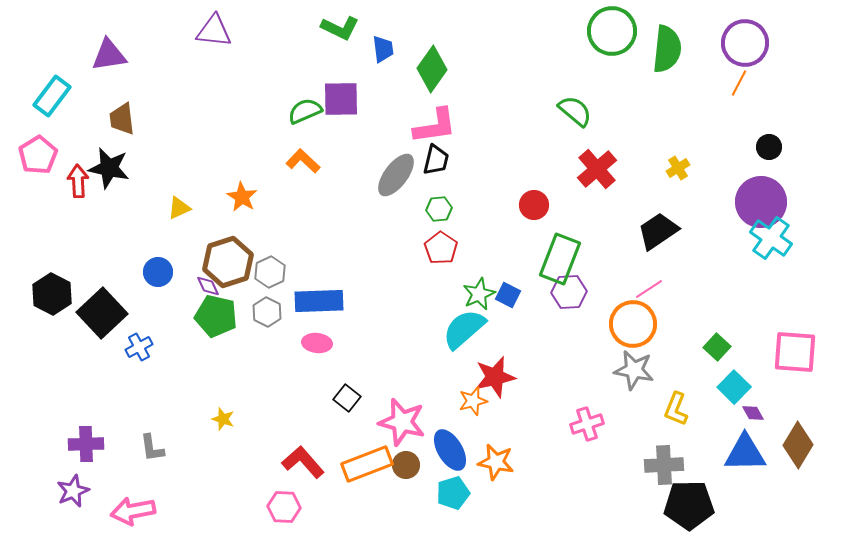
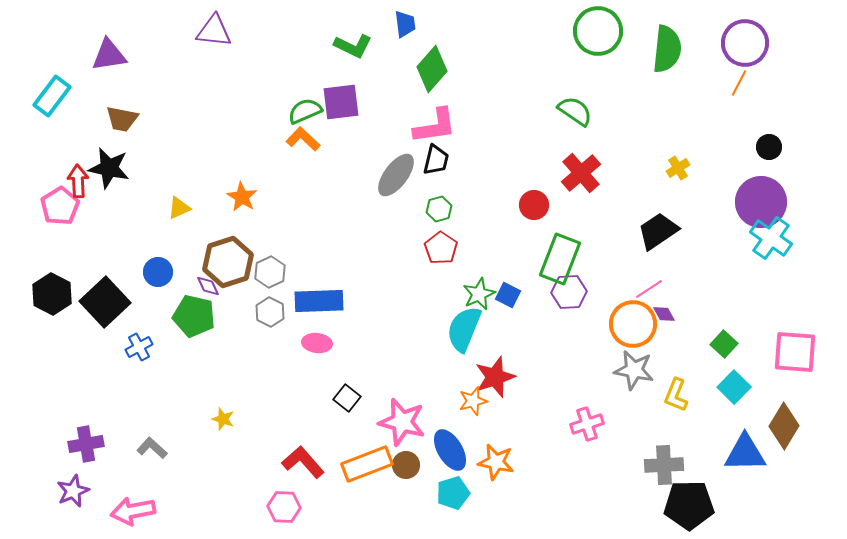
green L-shape at (340, 28): moved 13 px right, 18 px down
green circle at (612, 31): moved 14 px left
blue trapezoid at (383, 49): moved 22 px right, 25 px up
green diamond at (432, 69): rotated 6 degrees clockwise
purple square at (341, 99): moved 3 px down; rotated 6 degrees counterclockwise
green semicircle at (575, 111): rotated 6 degrees counterclockwise
brown trapezoid at (122, 119): rotated 72 degrees counterclockwise
pink pentagon at (38, 155): moved 22 px right, 51 px down
orange L-shape at (303, 161): moved 22 px up
red cross at (597, 169): moved 16 px left, 4 px down
green hexagon at (439, 209): rotated 10 degrees counterclockwise
gray hexagon at (267, 312): moved 3 px right
black square at (102, 313): moved 3 px right, 11 px up
green pentagon at (216, 316): moved 22 px left
cyan semicircle at (464, 329): rotated 27 degrees counterclockwise
green square at (717, 347): moved 7 px right, 3 px up
red star at (495, 377): rotated 6 degrees counterclockwise
yellow L-shape at (676, 409): moved 14 px up
purple diamond at (753, 413): moved 89 px left, 99 px up
purple cross at (86, 444): rotated 8 degrees counterclockwise
brown diamond at (798, 445): moved 14 px left, 19 px up
gray L-shape at (152, 448): rotated 140 degrees clockwise
